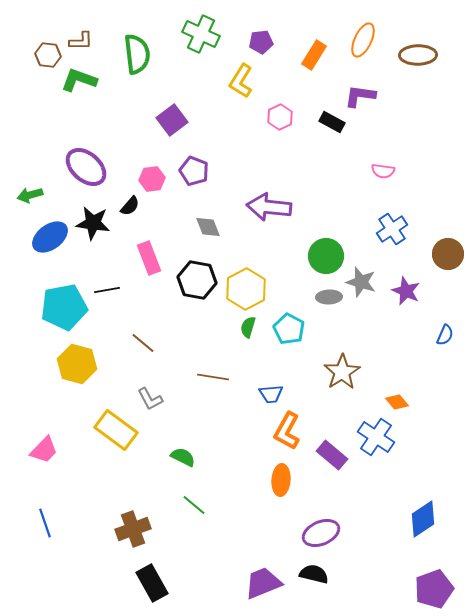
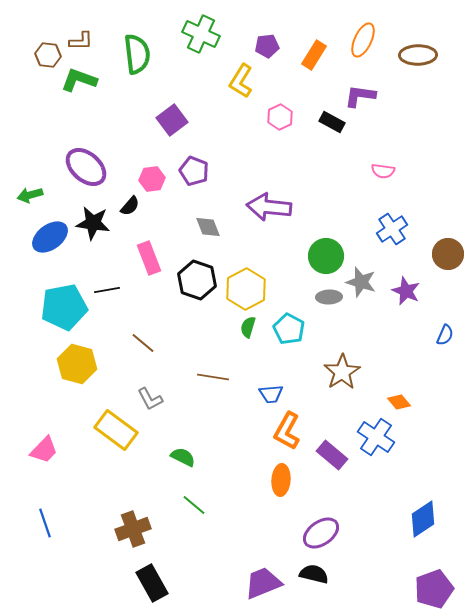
purple pentagon at (261, 42): moved 6 px right, 4 px down
black hexagon at (197, 280): rotated 9 degrees clockwise
orange diamond at (397, 402): moved 2 px right
purple ellipse at (321, 533): rotated 12 degrees counterclockwise
